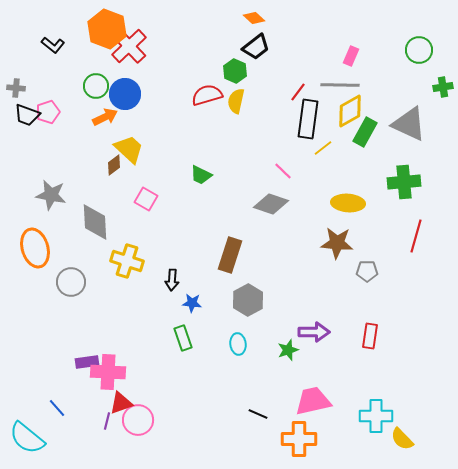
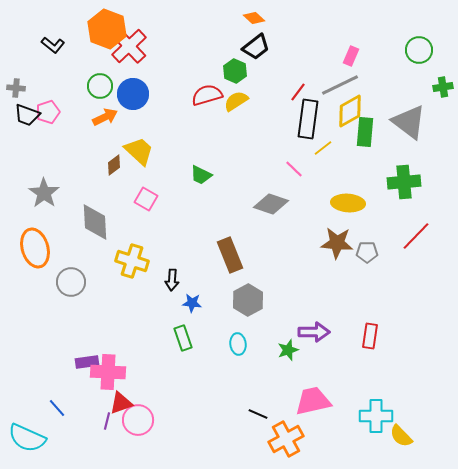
gray line at (340, 85): rotated 27 degrees counterclockwise
green circle at (96, 86): moved 4 px right
blue circle at (125, 94): moved 8 px right
yellow semicircle at (236, 101): rotated 45 degrees clockwise
gray triangle at (409, 124): moved 2 px up; rotated 12 degrees clockwise
green rectangle at (365, 132): rotated 24 degrees counterclockwise
yellow trapezoid at (129, 149): moved 10 px right, 2 px down
pink line at (283, 171): moved 11 px right, 2 px up
gray star at (51, 195): moved 7 px left, 2 px up; rotated 24 degrees clockwise
red line at (416, 236): rotated 28 degrees clockwise
brown rectangle at (230, 255): rotated 40 degrees counterclockwise
yellow cross at (127, 261): moved 5 px right
gray pentagon at (367, 271): moved 19 px up
cyan semicircle at (27, 438): rotated 15 degrees counterclockwise
orange cross at (299, 439): moved 13 px left; rotated 28 degrees counterclockwise
yellow semicircle at (402, 439): moved 1 px left, 3 px up
